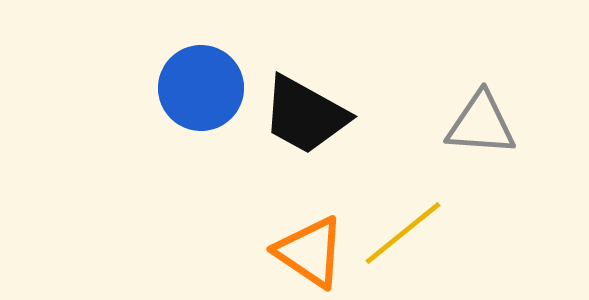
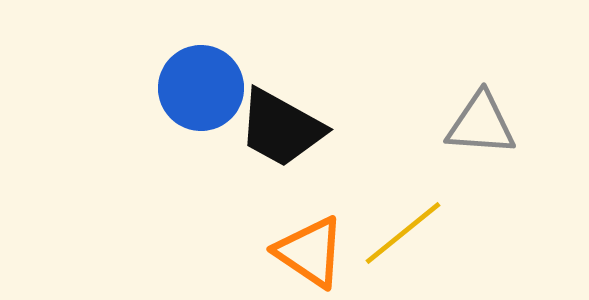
black trapezoid: moved 24 px left, 13 px down
